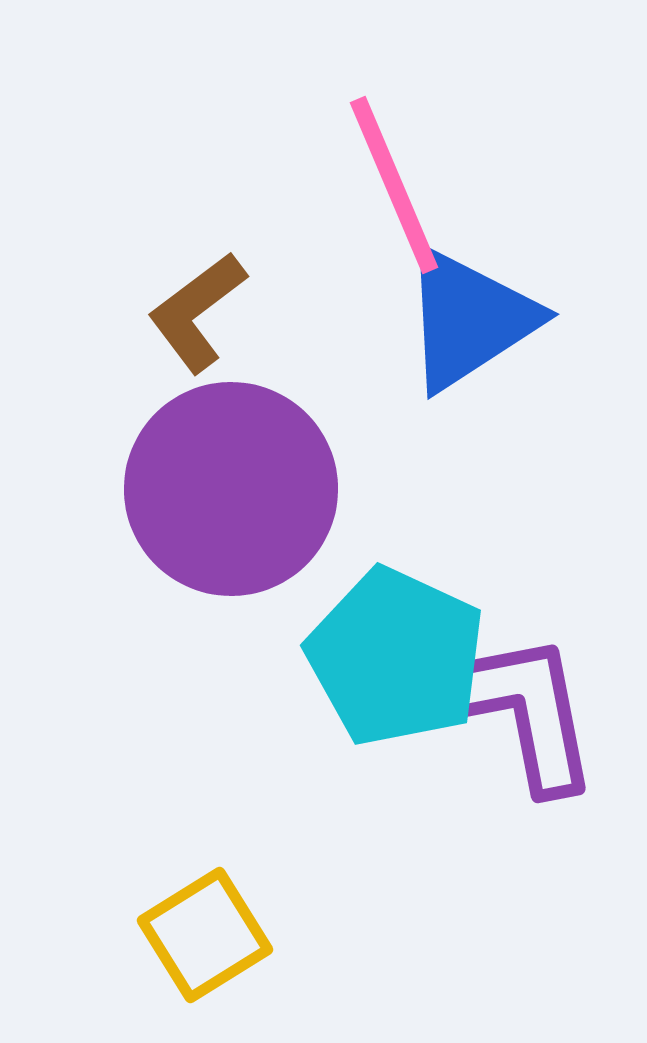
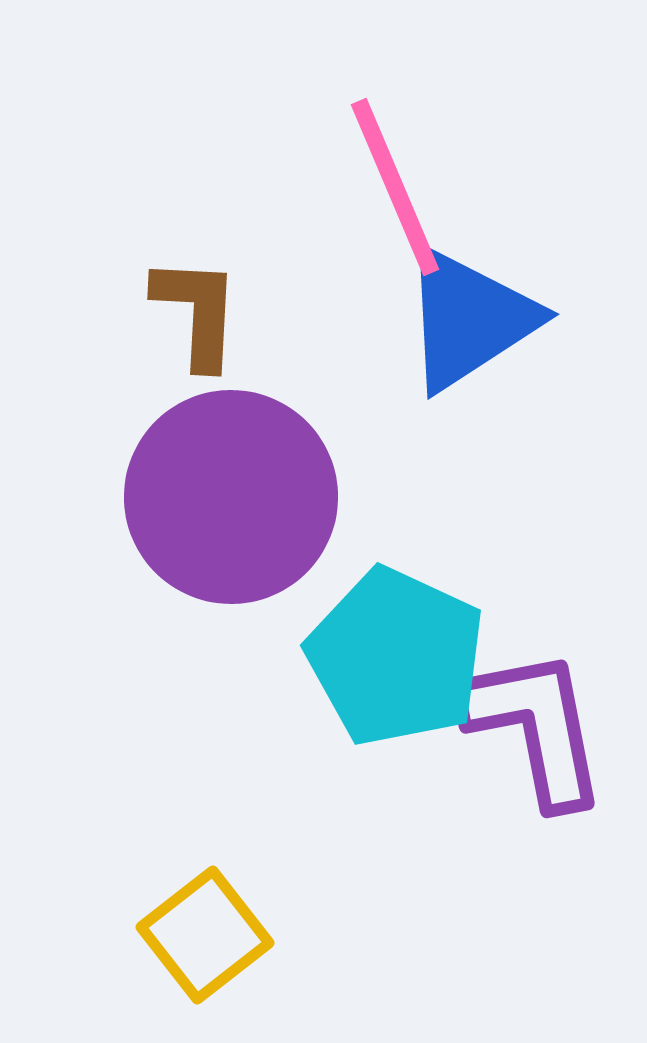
pink line: moved 1 px right, 2 px down
brown L-shape: rotated 130 degrees clockwise
purple circle: moved 8 px down
purple L-shape: moved 9 px right, 15 px down
yellow square: rotated 6 degrees counterclockwise
